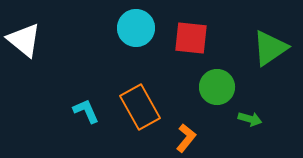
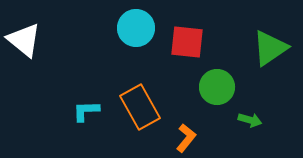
red square: moved 4 px left, 4 px down
cyan L-shape: rotated 68 degrees counterclockwise
green arrow: moved 1 px down
